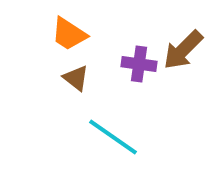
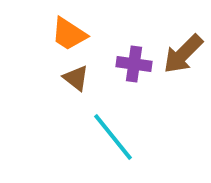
brown arrow: moved 4 px down
purple cross: moved 5 px left
cyan line: rotated 16 degrees clockwise
